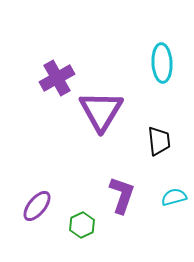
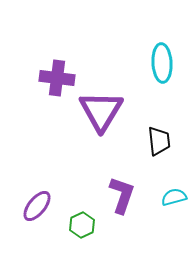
purple cross: rotated 36 degrees clockwise
